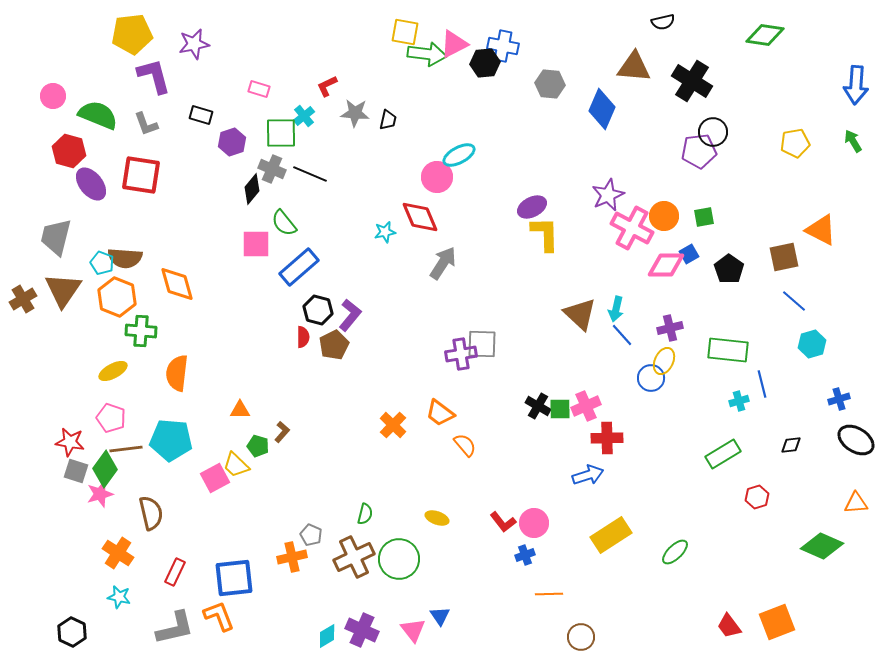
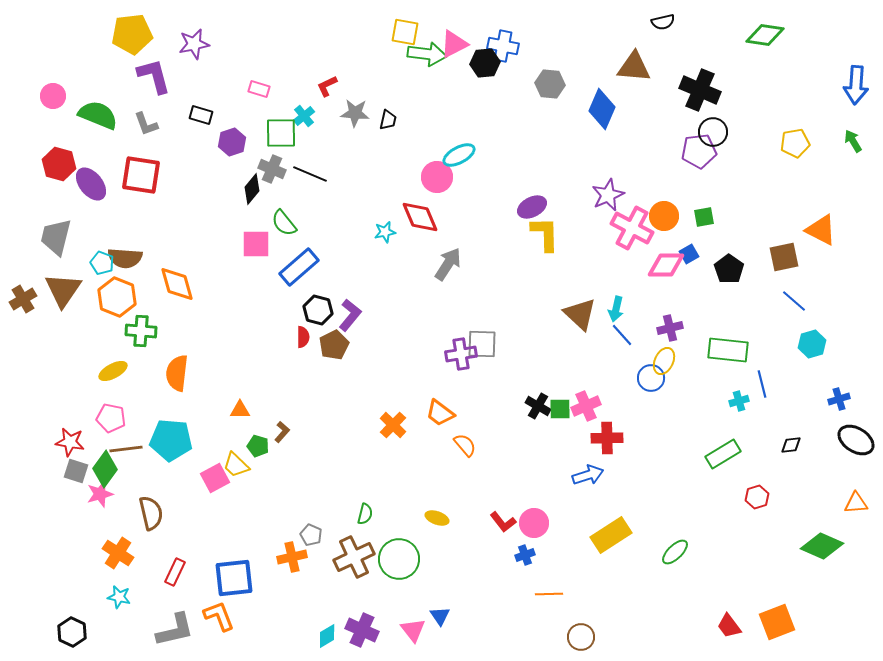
black cross at (692, 81): moved 8 px right, 9 px down; rotated 9 degrees counterclockwise
red hexagon at (69, 151): moved 10 px left, 13 px down
gray arrow at (443, 263): moved 5 px right, 1 px down
pink pentagon at (111, 418): rotated 8 degrees counterclockwise
gray L-shape at (175, 628): moved 2 px down
